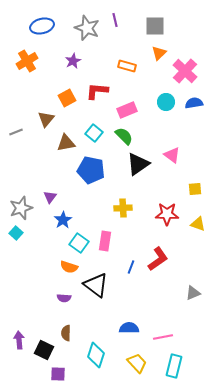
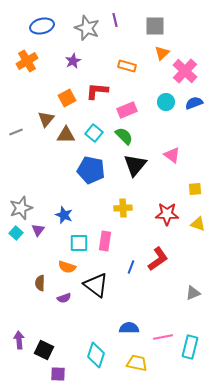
orange triangle at (159, 53): moved 3 px right
blue semicircle at (194, 103): rotated 12 degrees counterclockwise
brown triangle at (66, 143): moved 8 px up; rotated 12 degrees clockwise
black triangle at (138, 164): moved 3 px left, 1 px down; rotated 15 degrees counterclockwise
purple triangle at (50, 197): moved 12 px left, 33 px down
blue star at (63, 220): moved 1 px right, 5 px up; rotated 18 degrees counterclockwise
cyan square at (79, 243): rotated 36 degrees counterclockwise
orange semicircle at (69, 267): moved 2 px left
purple semicircle at (64, 298): rotated 24 degrees counterclockwise
brown semicircle at (66, 333): moved 26 px left, 50 px up
yellow trapezoid at (137, 363): rotated 35 degrees counterclockwise
cyan rectangle at (174, 366): moved 16 px right, 19 px up
